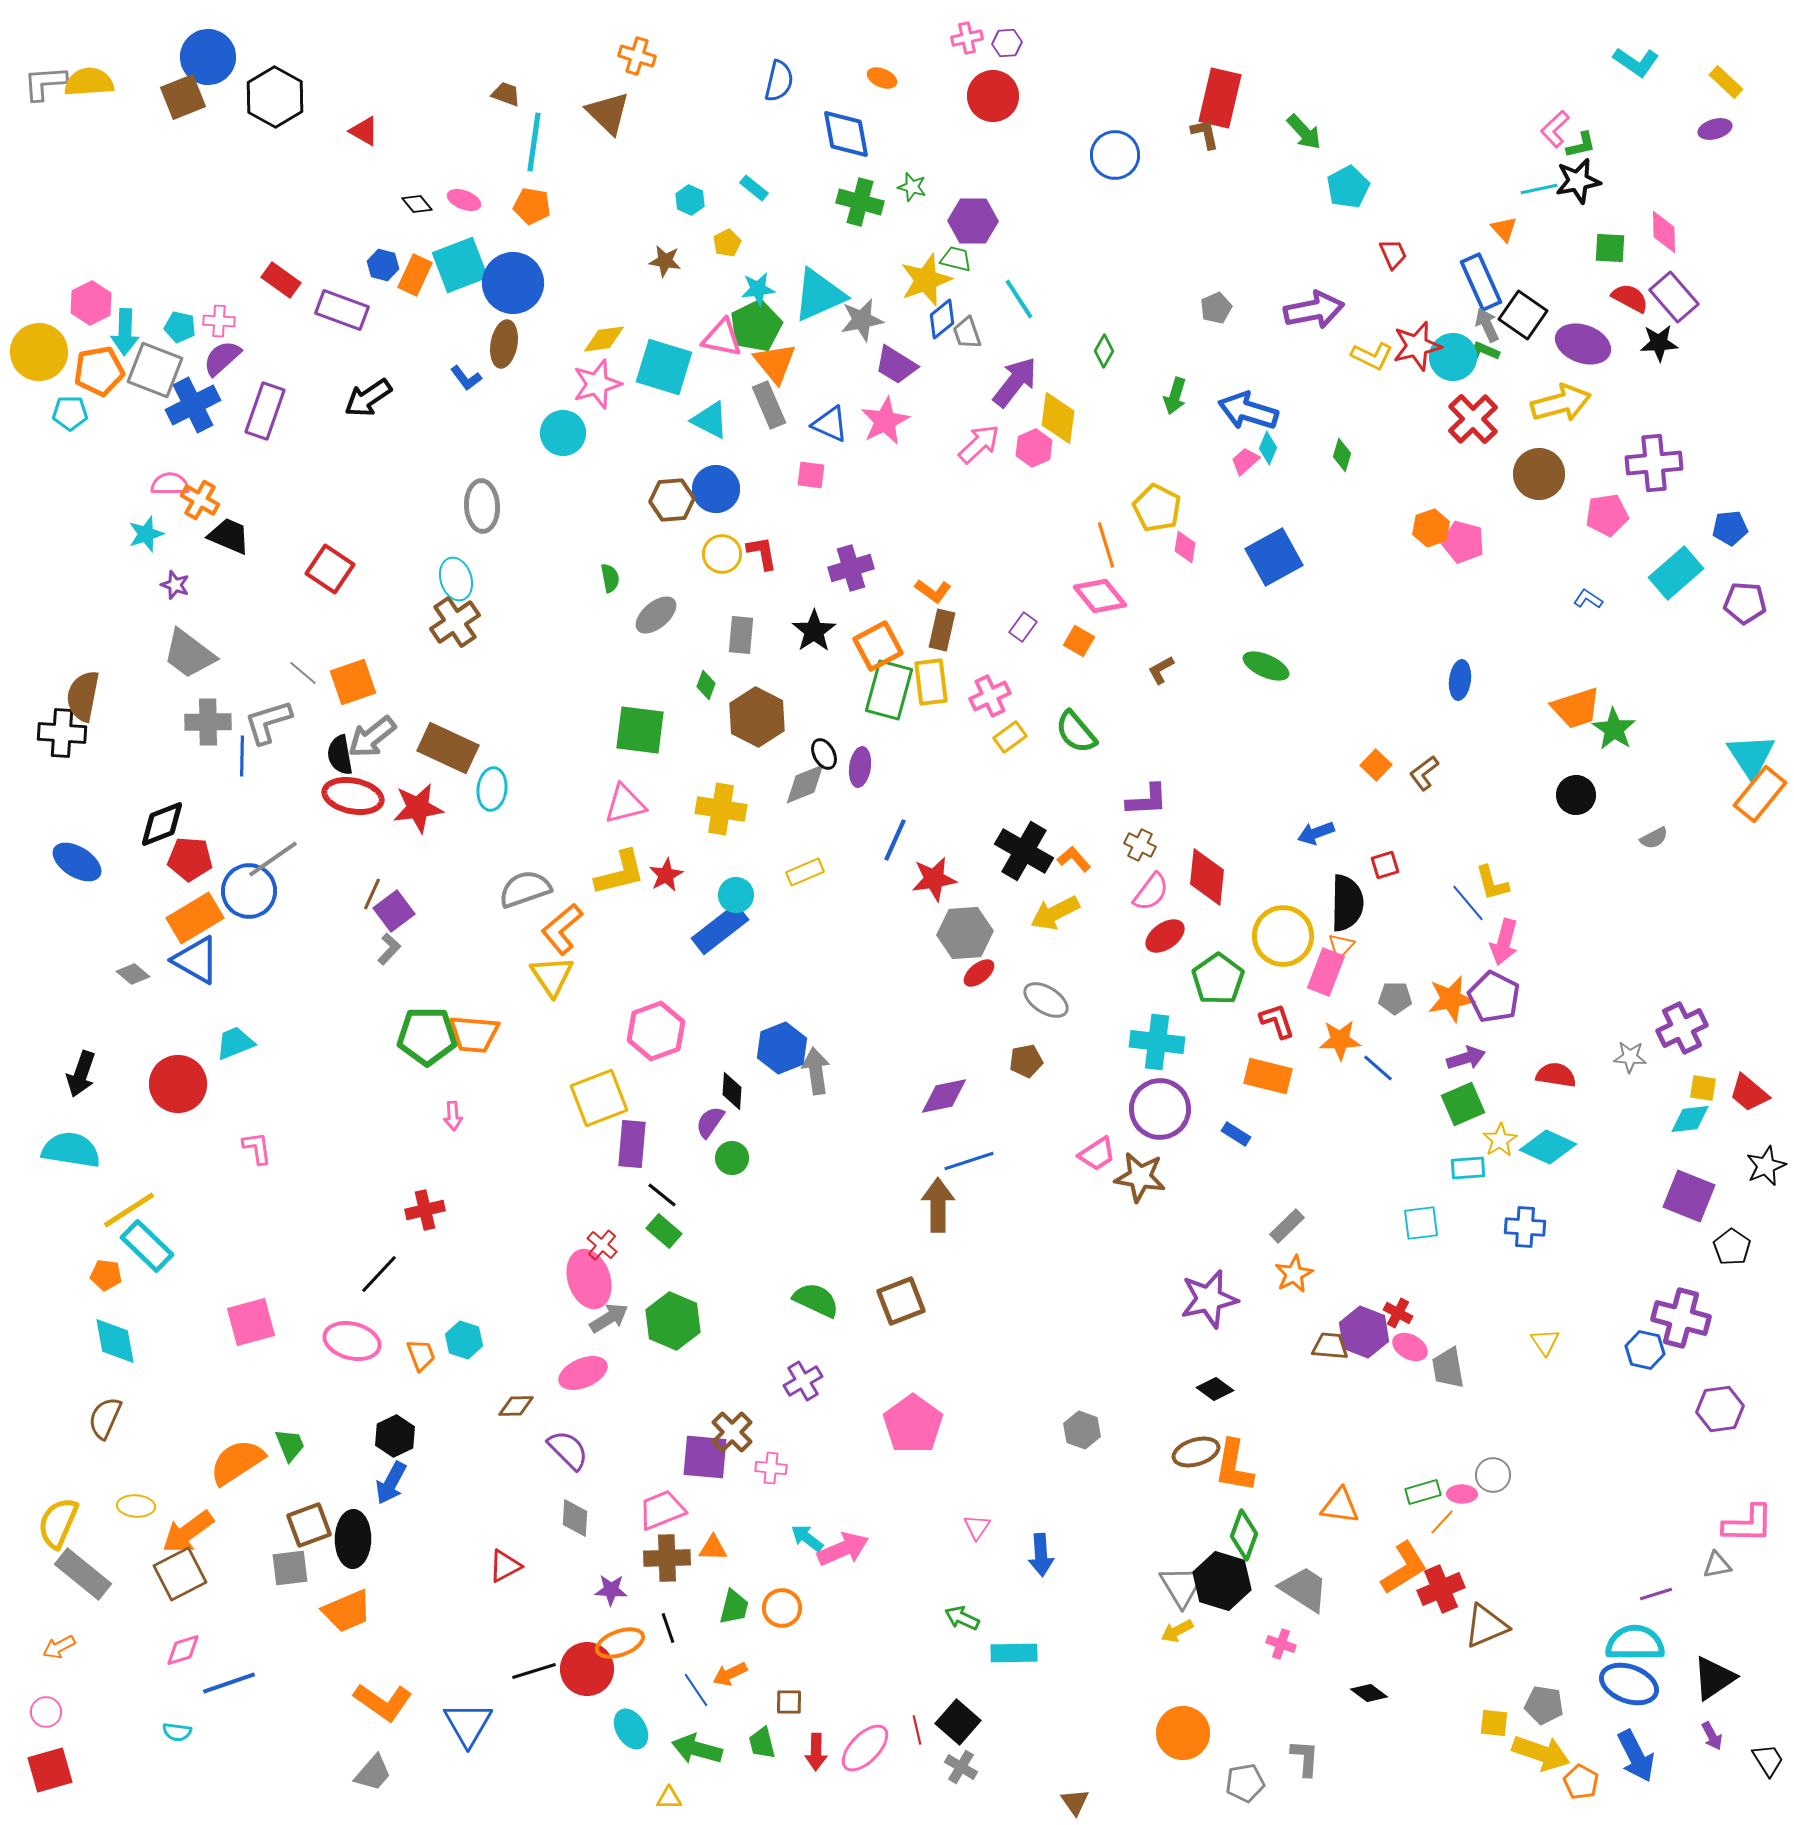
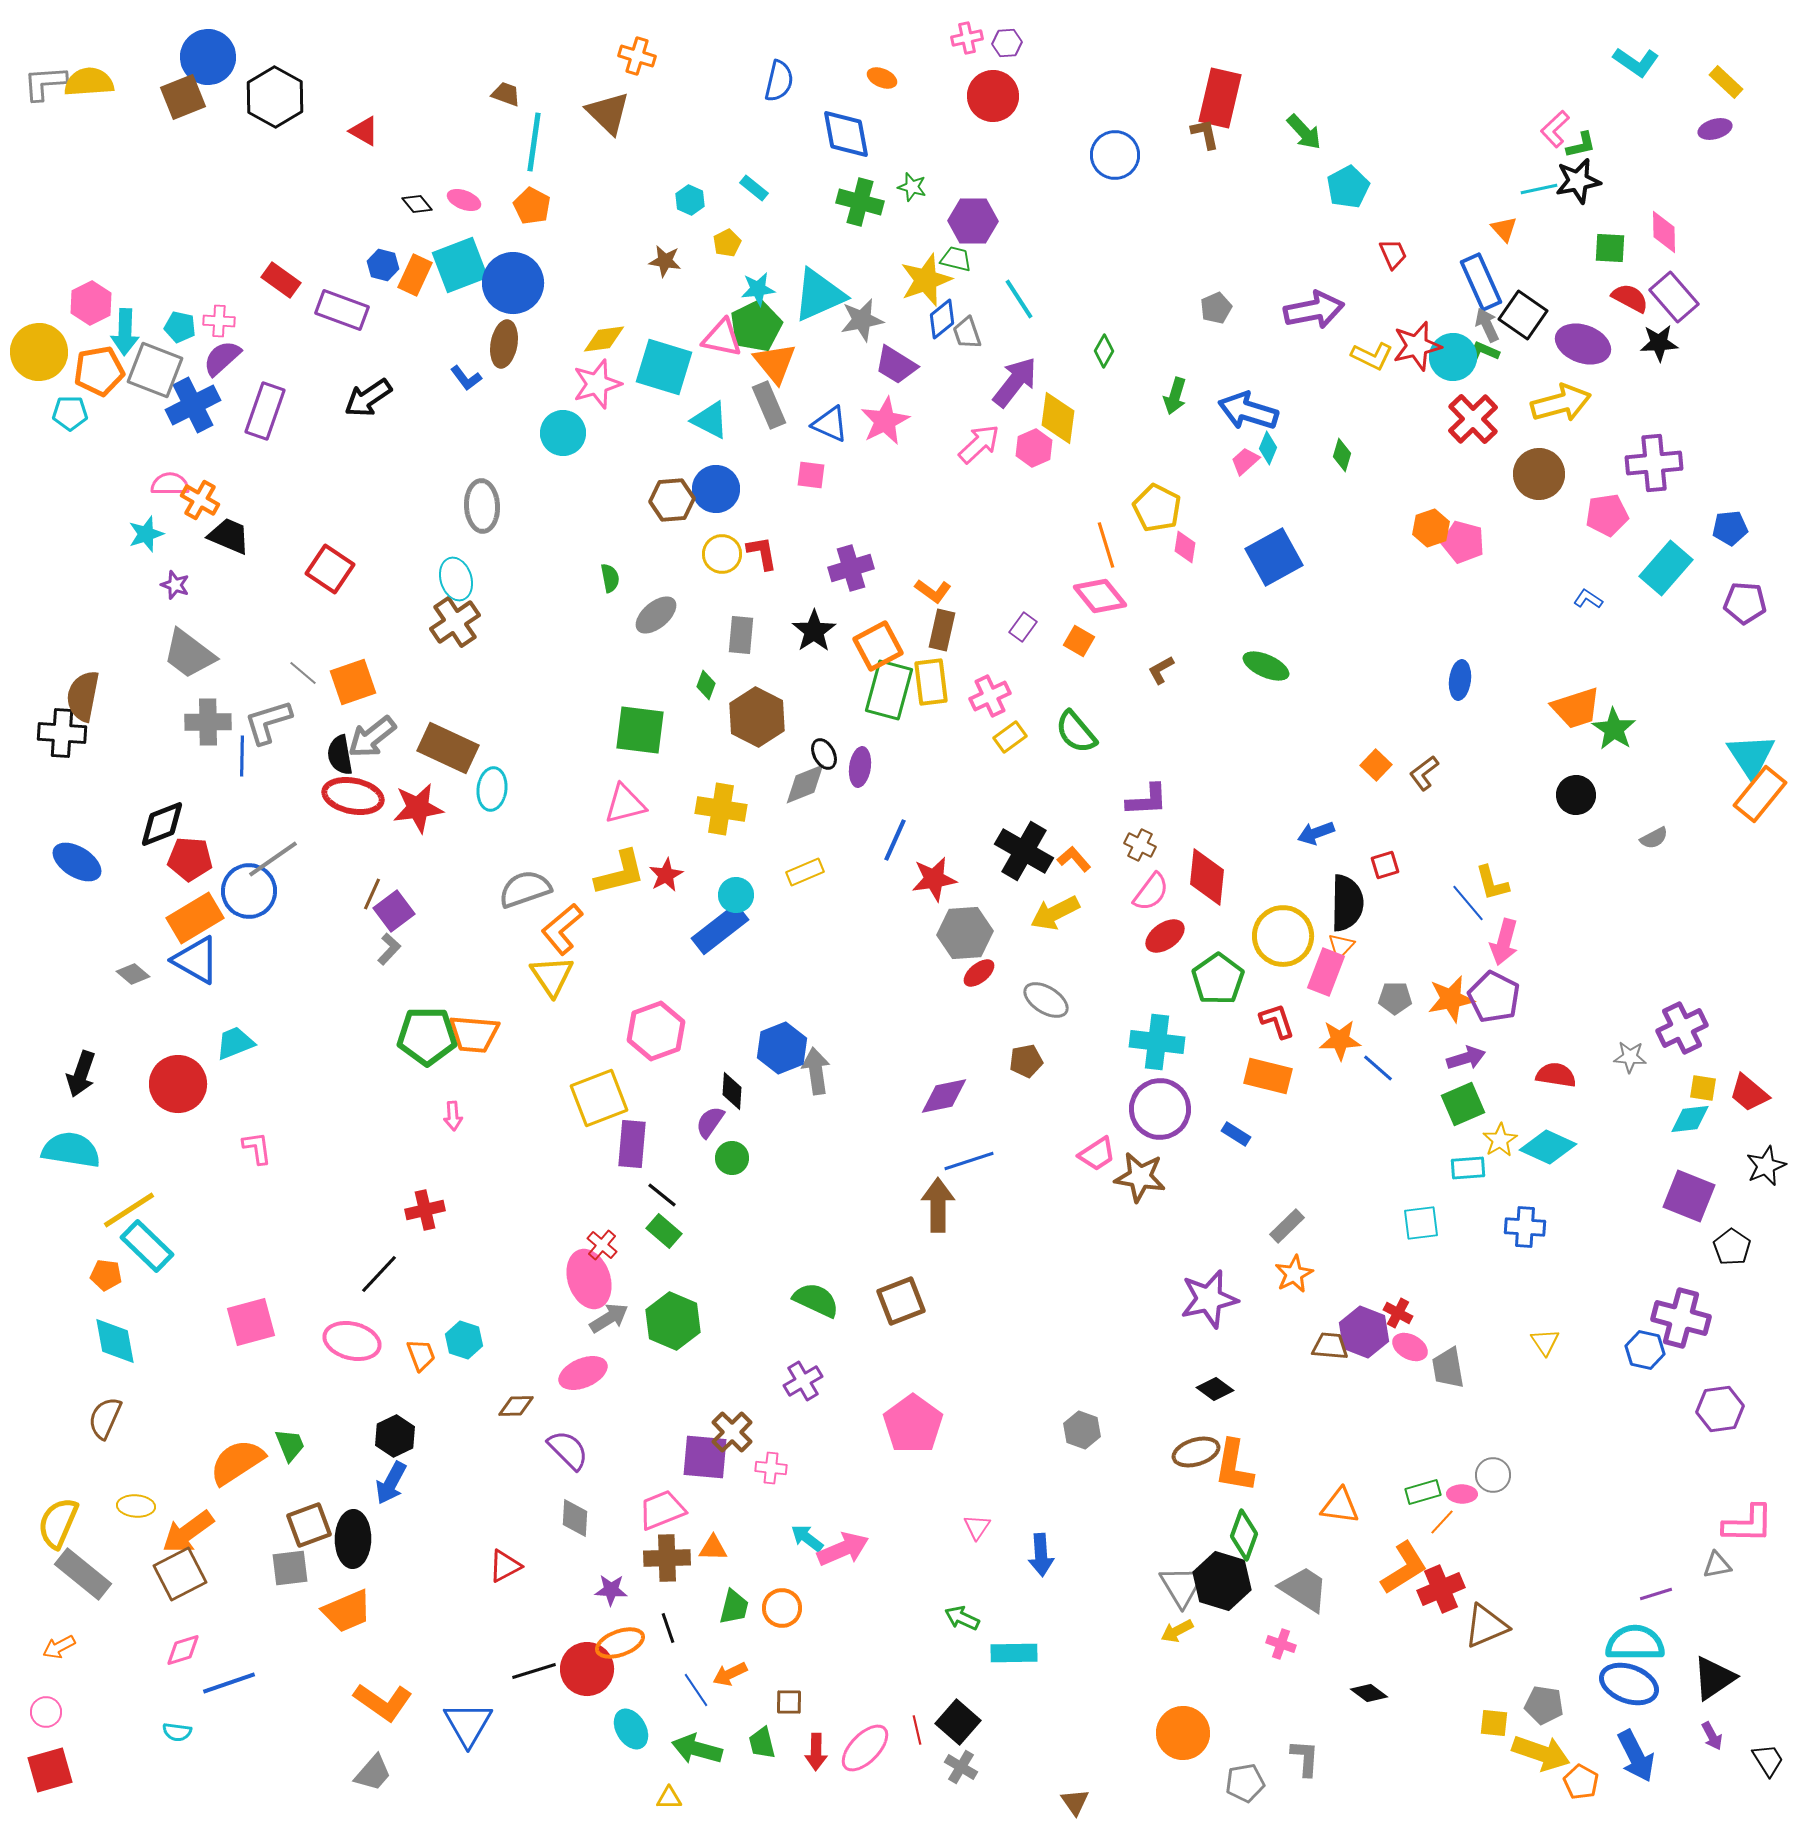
orange pentagon at (532, 206): rotated 18 degrees clockwise
cyan rectangle at (1676, 573): moved 10 px left, 5 px up; rotated 8 degrees counterclockwise
